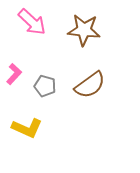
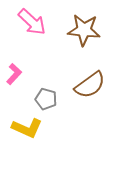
gray pentagon: moved 1 px right, 13 px down
